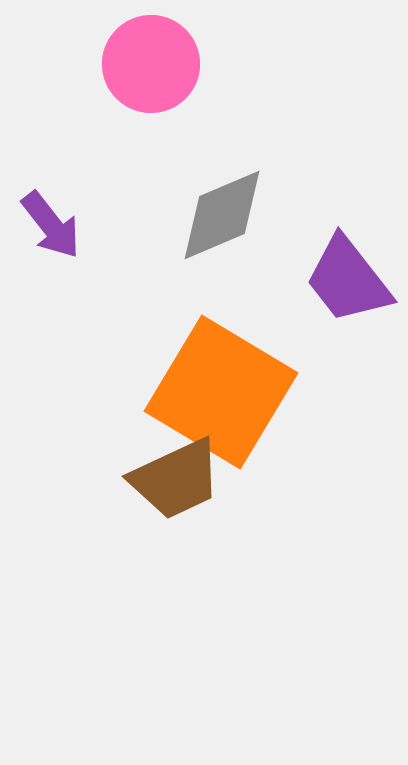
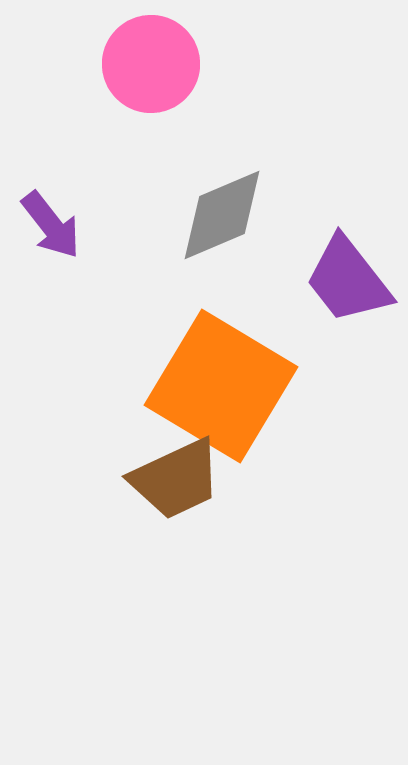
orange square: moved 6 px up
